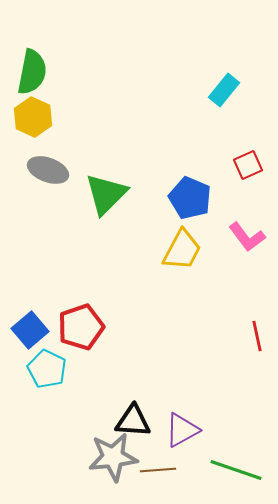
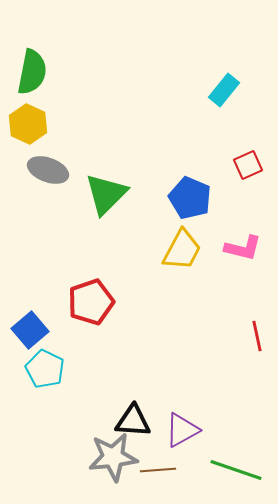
yellow hexagon: moved 5 px left, 7 px down
pink L-shape: moved 4 px left, 11 px down; rotated 39 degrees counterclockwise
red pentagon: moved 10 px right, 25 px up
cyan pentagon: moved 2 px left
